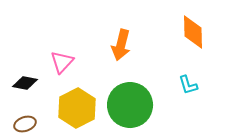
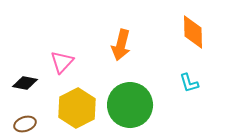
cyan L-shape: moved 1 px right, 2 px up
